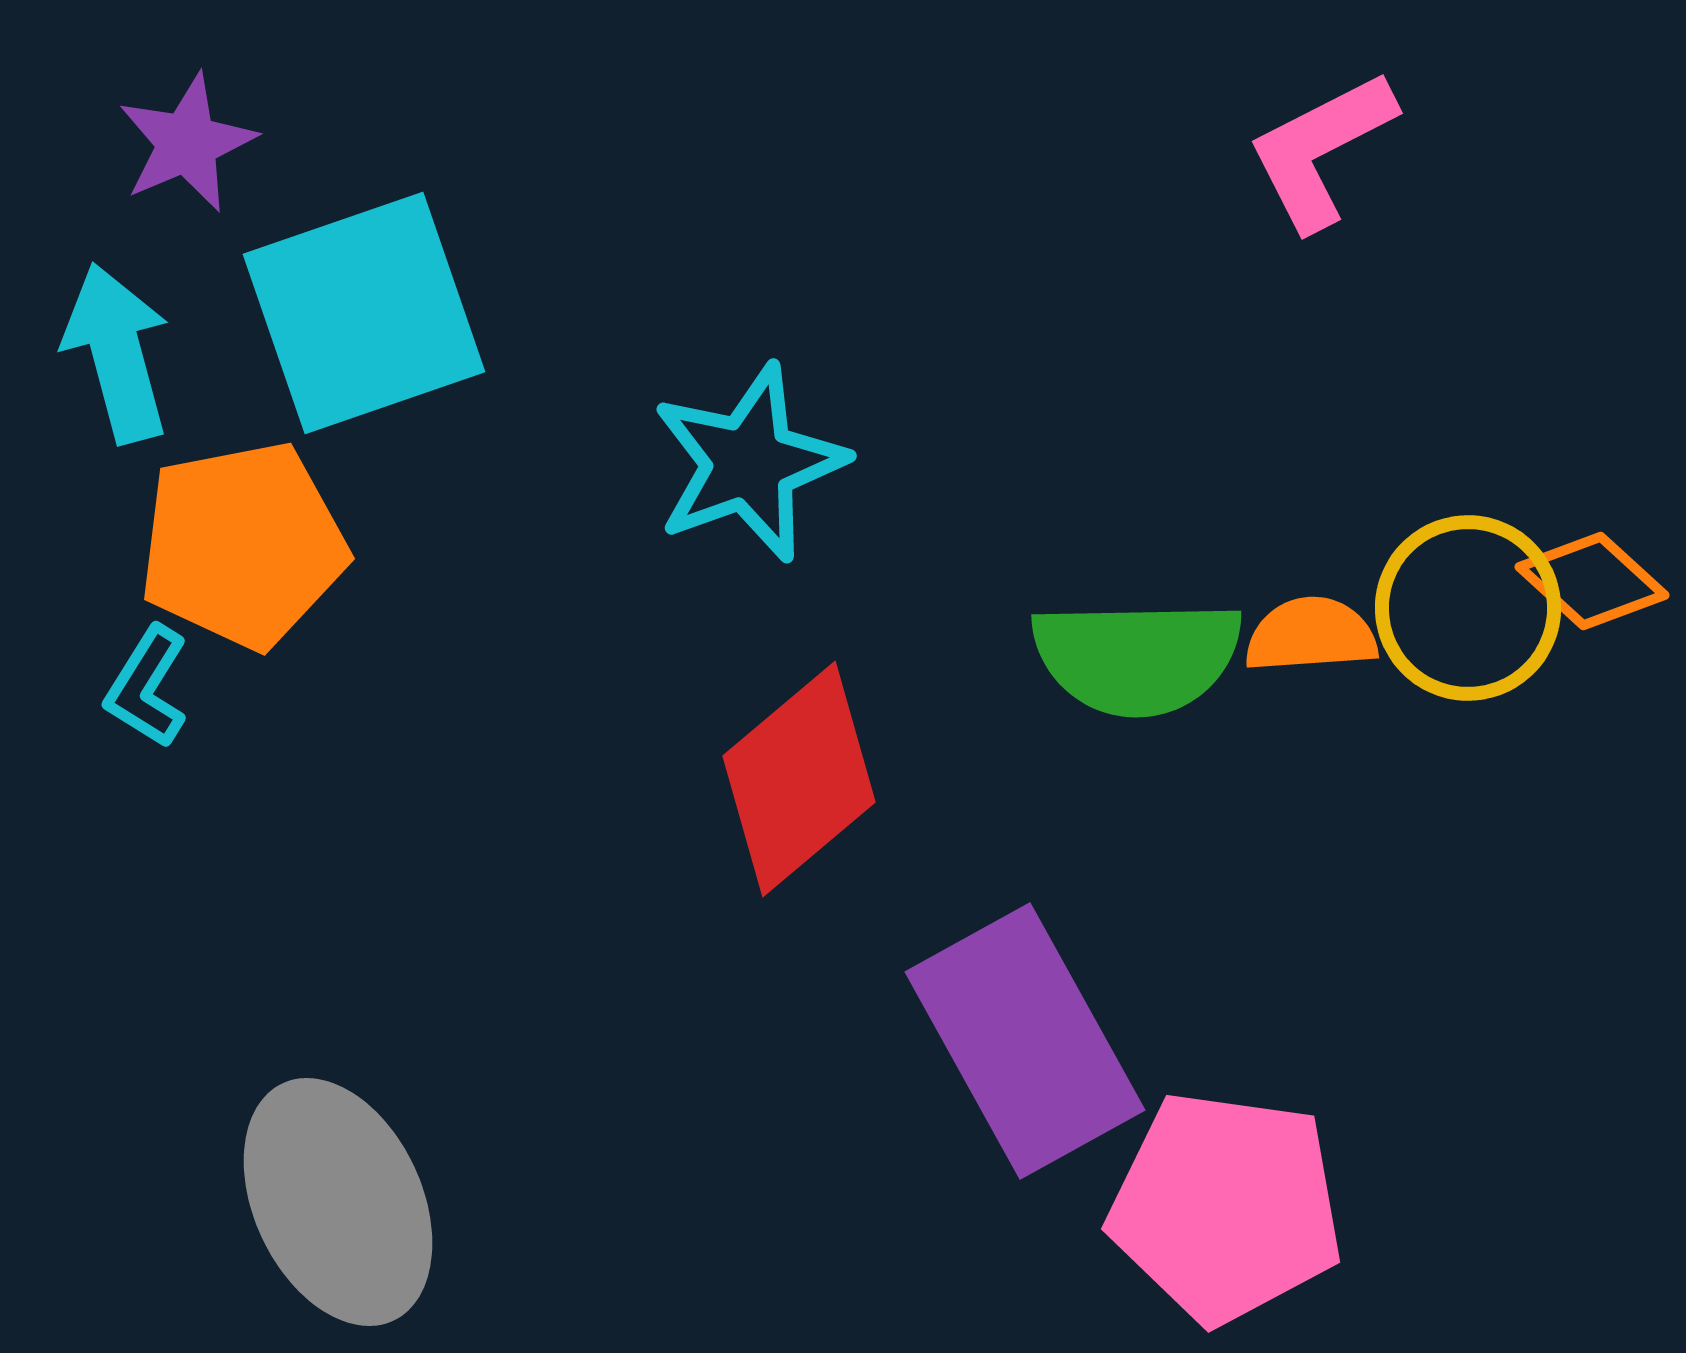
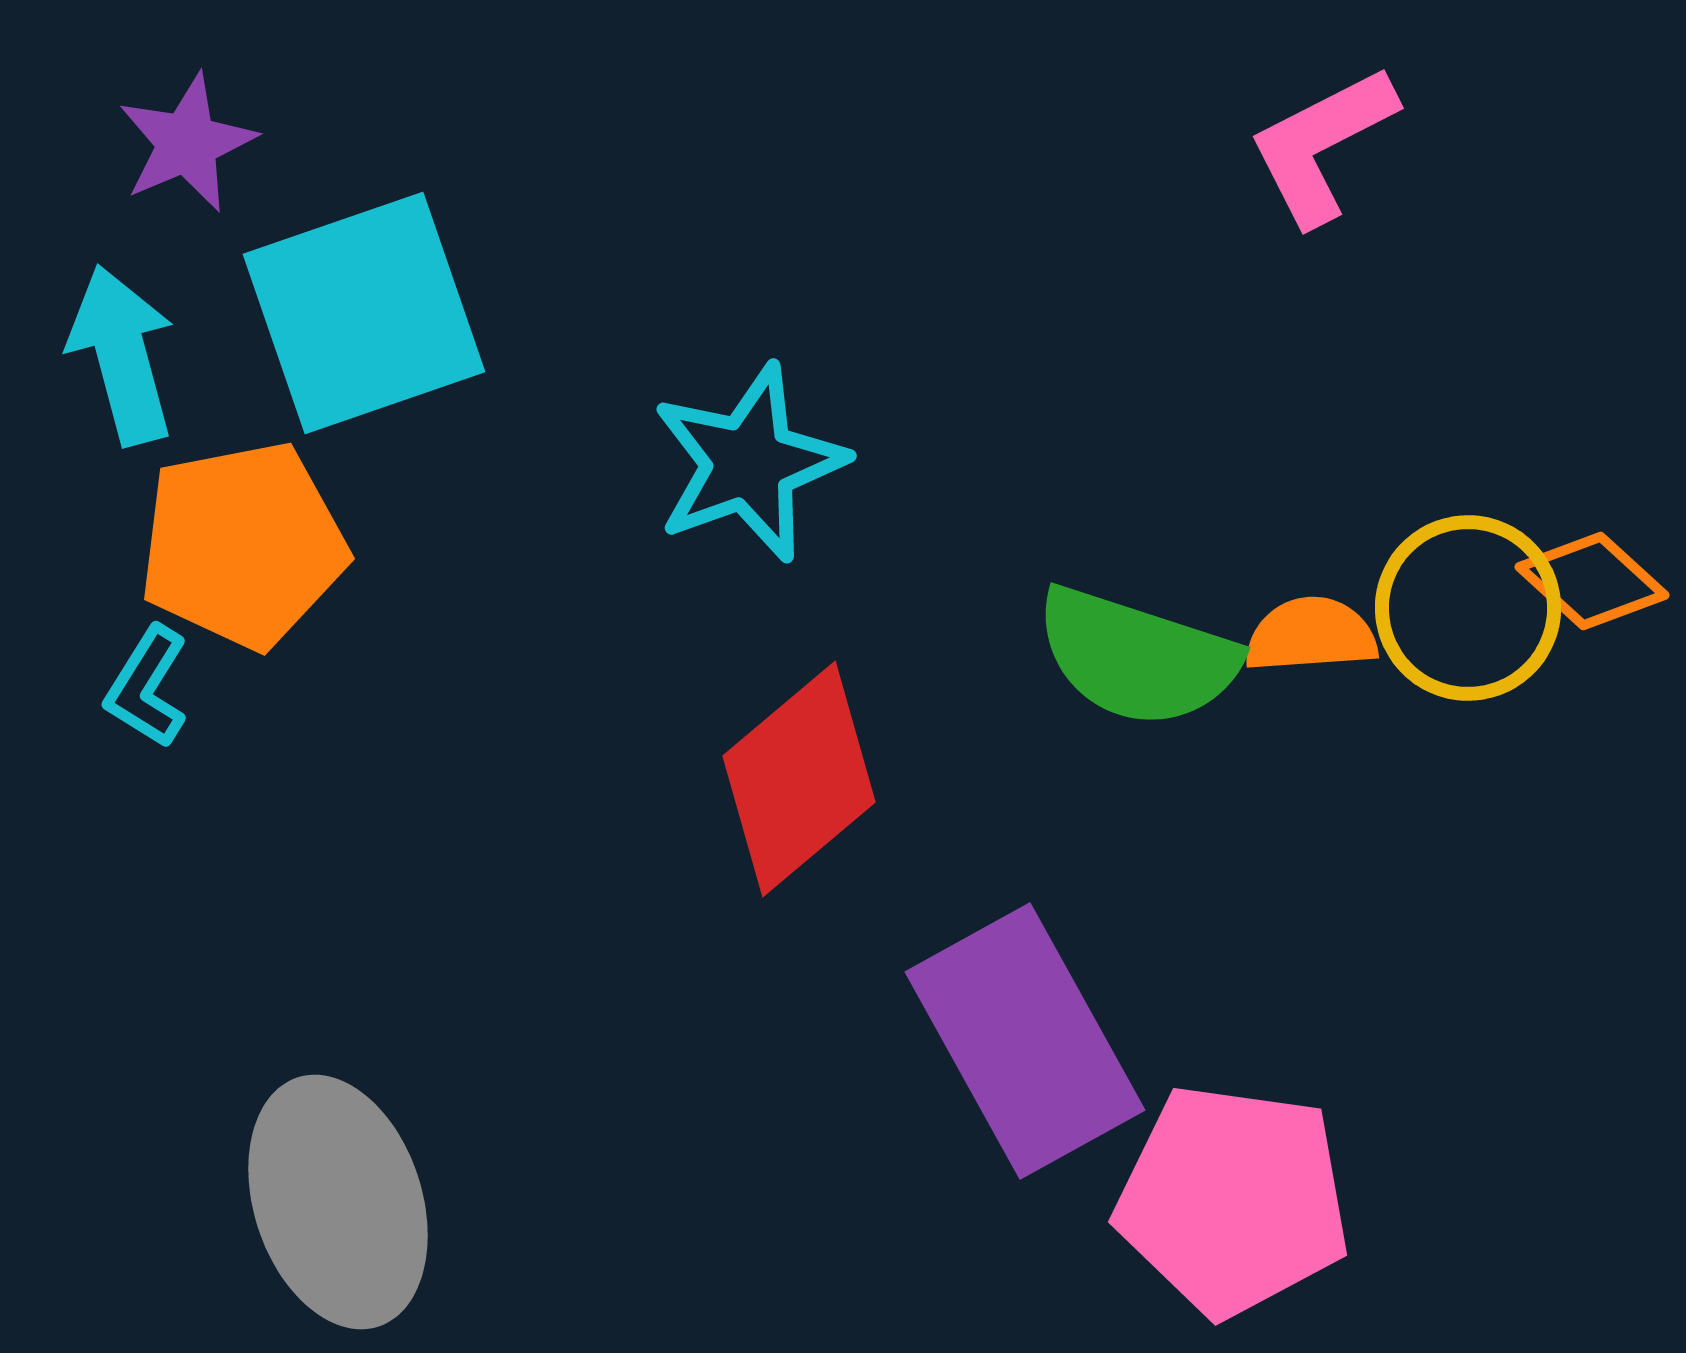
pink L-shape: moved 1 px right, 5 px up
cyan arrow: moved 5 px right, 2 px down
green semicircle: rotated 19 degrees clockwise
gray ellipse: rotated 7 degrees clockwise
pink pentagon: moved 7 px right, 7 px up
